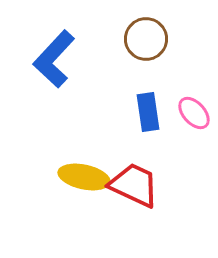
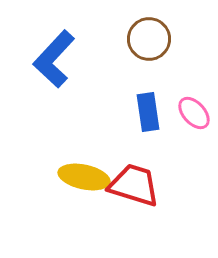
brown circle: moved 3 px right
red trapezoid: rotated 8 degrees counterclockwise
